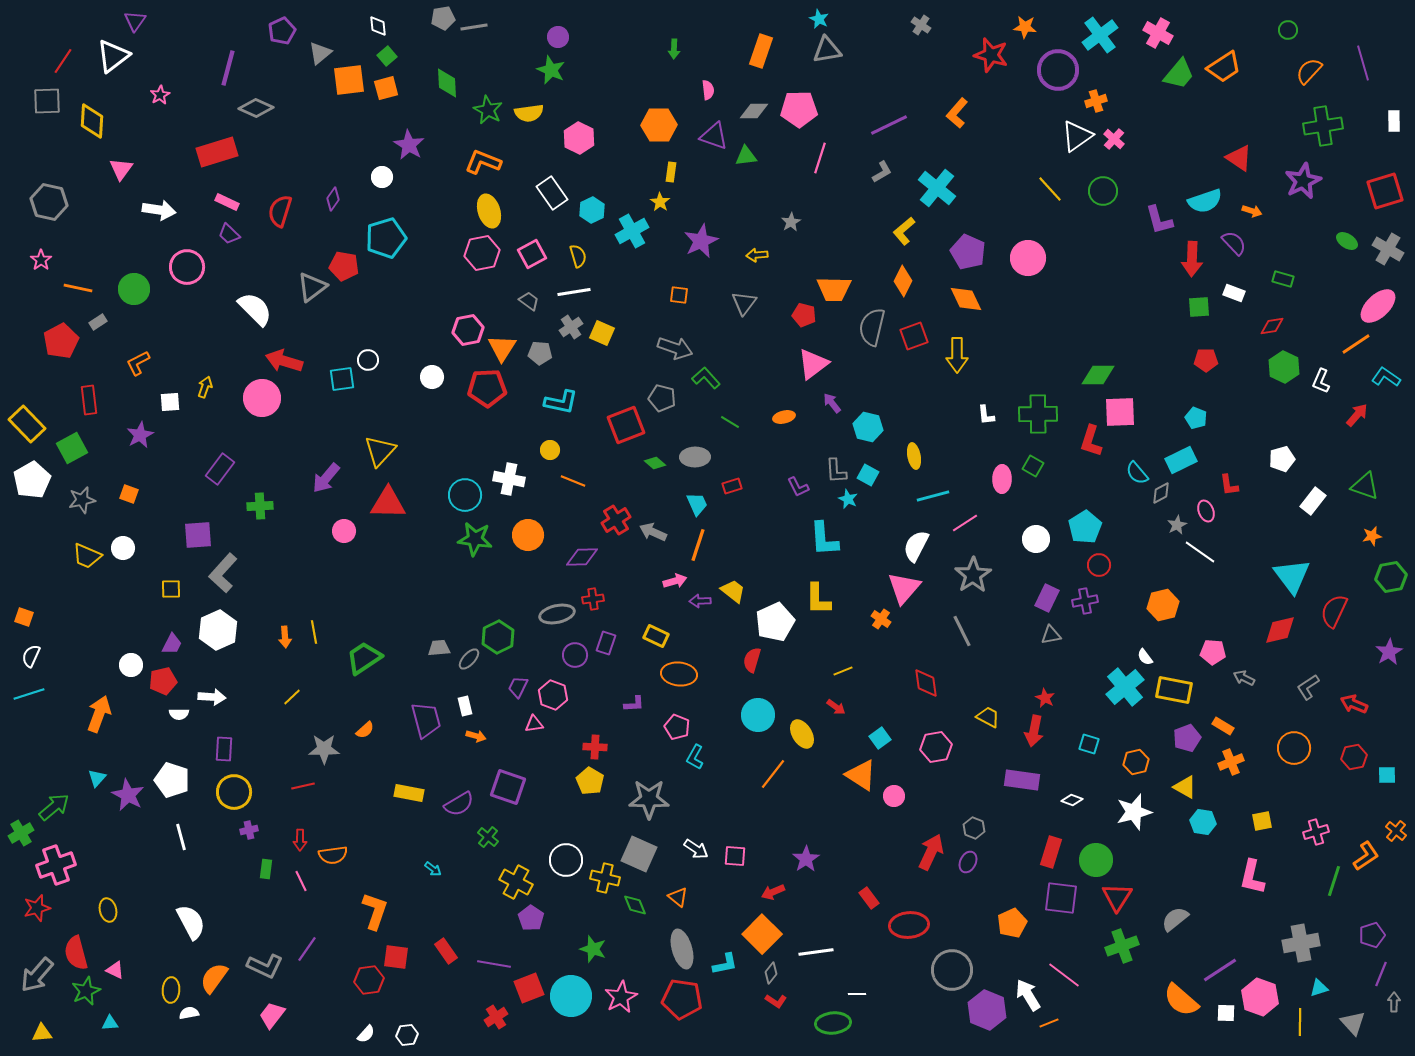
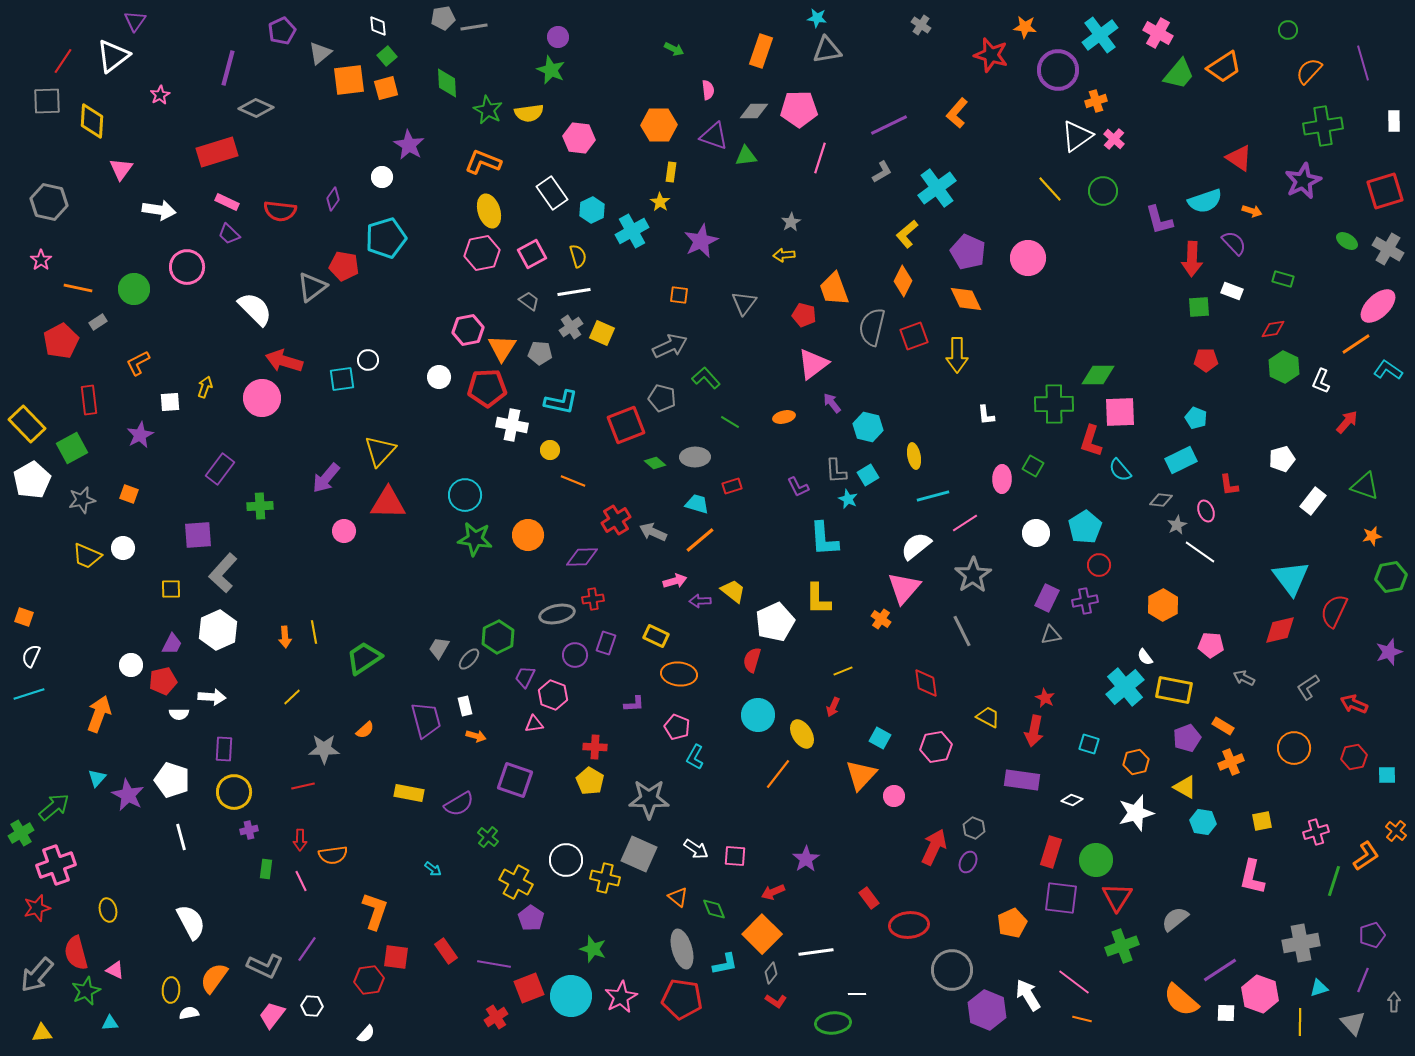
cyan star at (819, 19): moved 2 px left, 1 px up; rotated 18 degrees counterclockwise
green arrow at (674, 49): rotated 66 degrees counterclockwise
pink hexagon at (579, 138): rotated 20 degrees counterclockwise
cyan cross at (937, 188): rotated 15 degrees clockwise
red semicircle at (280, 211): rotated 100 degrees counterclockwise
yellow L-shape at (904, 231): moved 3 px right, 3 px down
yellow arrow at (757, 255): moved 27 px right
orange trapezoid at (834, 289): rotated 69 degrees clockwise
white rectangle at (1234, 293): moved 2 px left, 2 px up
red diamond at (1272, 326): moved 1 px right, 3 px down
gray arrow at (675, 348): moved 5 px left, 2 px up; rotated 44 degrees counterclockwise
white circle at (432, 377): moved 7 px right
cyan L-shape at (1386, 377): moved 2 px right, 7 px up
green cross at (1038, 414): moved 16 px right, 10 px up
red arrow at (1357, 415): moved 10 px left, 7 px down
cyan semicircle at (1137, 473): moved 17 px left, 3 px up
cyan square at (868, 475): rotated 30 degrees clockwise
white cross at (509, 479): moved 3 px right, 54 px up
gray diamond at (1161, 493): moved 7 px down; rotated 35 degrees clockwise
cyan trapezoid at (697, 504): rotated 50 degrees counterclockwise
white circle at (1036, 539): moved 6 px up
orange line at (698, 545): moved 2 px right, 5 px up; rotated 32 degrees clockwise
white semicircle at (916, 546): rotated 24 degrees clockwise
cyan triangle at (1292, 576): moved 1 px left, 2 px down
orange hexagon at (1163, 605): rotated 16 degrees counterclockwise
gray trapezoid at (439, 648): rotated 55 degrees counterclockwise
pink pentagon at (1213, 652): moved 2 px left, 7 px up
purple star at (1389, 652): rotated 12 degrees clockwise
purple trapezoid at (518, 687): moved 7 px right, 10 px up
red arrow at (836, 707): moved 3 px left; rotated 78 degrees clockwise
cyan square at (880, 738): rotated 25 degrees counterclockwise
orange line at (773, 774): moved 5 px right
orange triangle at (861, 775): rotated 40 degrees clockwise
purple square at (508, 787): moved 7 px right, 7 px up
white star at (1134, 812): moved 2 px right, 1 px down
red arrow at (931, 852): moved 3 px right, 5 px up
green diamond at (635, 905): moved 79 px right, 4 px down
purple line at (1381, 974): moved 18 px left, 6 px down
pink line at (1064, 975): moved 10 px right, 7 px down
pink hexagon at (1260, 997): moved 3 px up
orange line at (1049, 1023): moved 33 px right, 4 px up; rotated 36 degrees clockwise
white hexagon at (407, 1035): moved 95 px left, 29 px up; rotated 10 degrees clockwise
